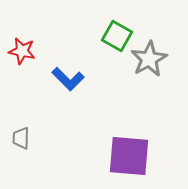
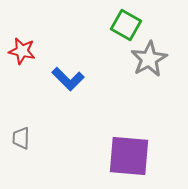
green square: moved 9 px right, 11 px up
